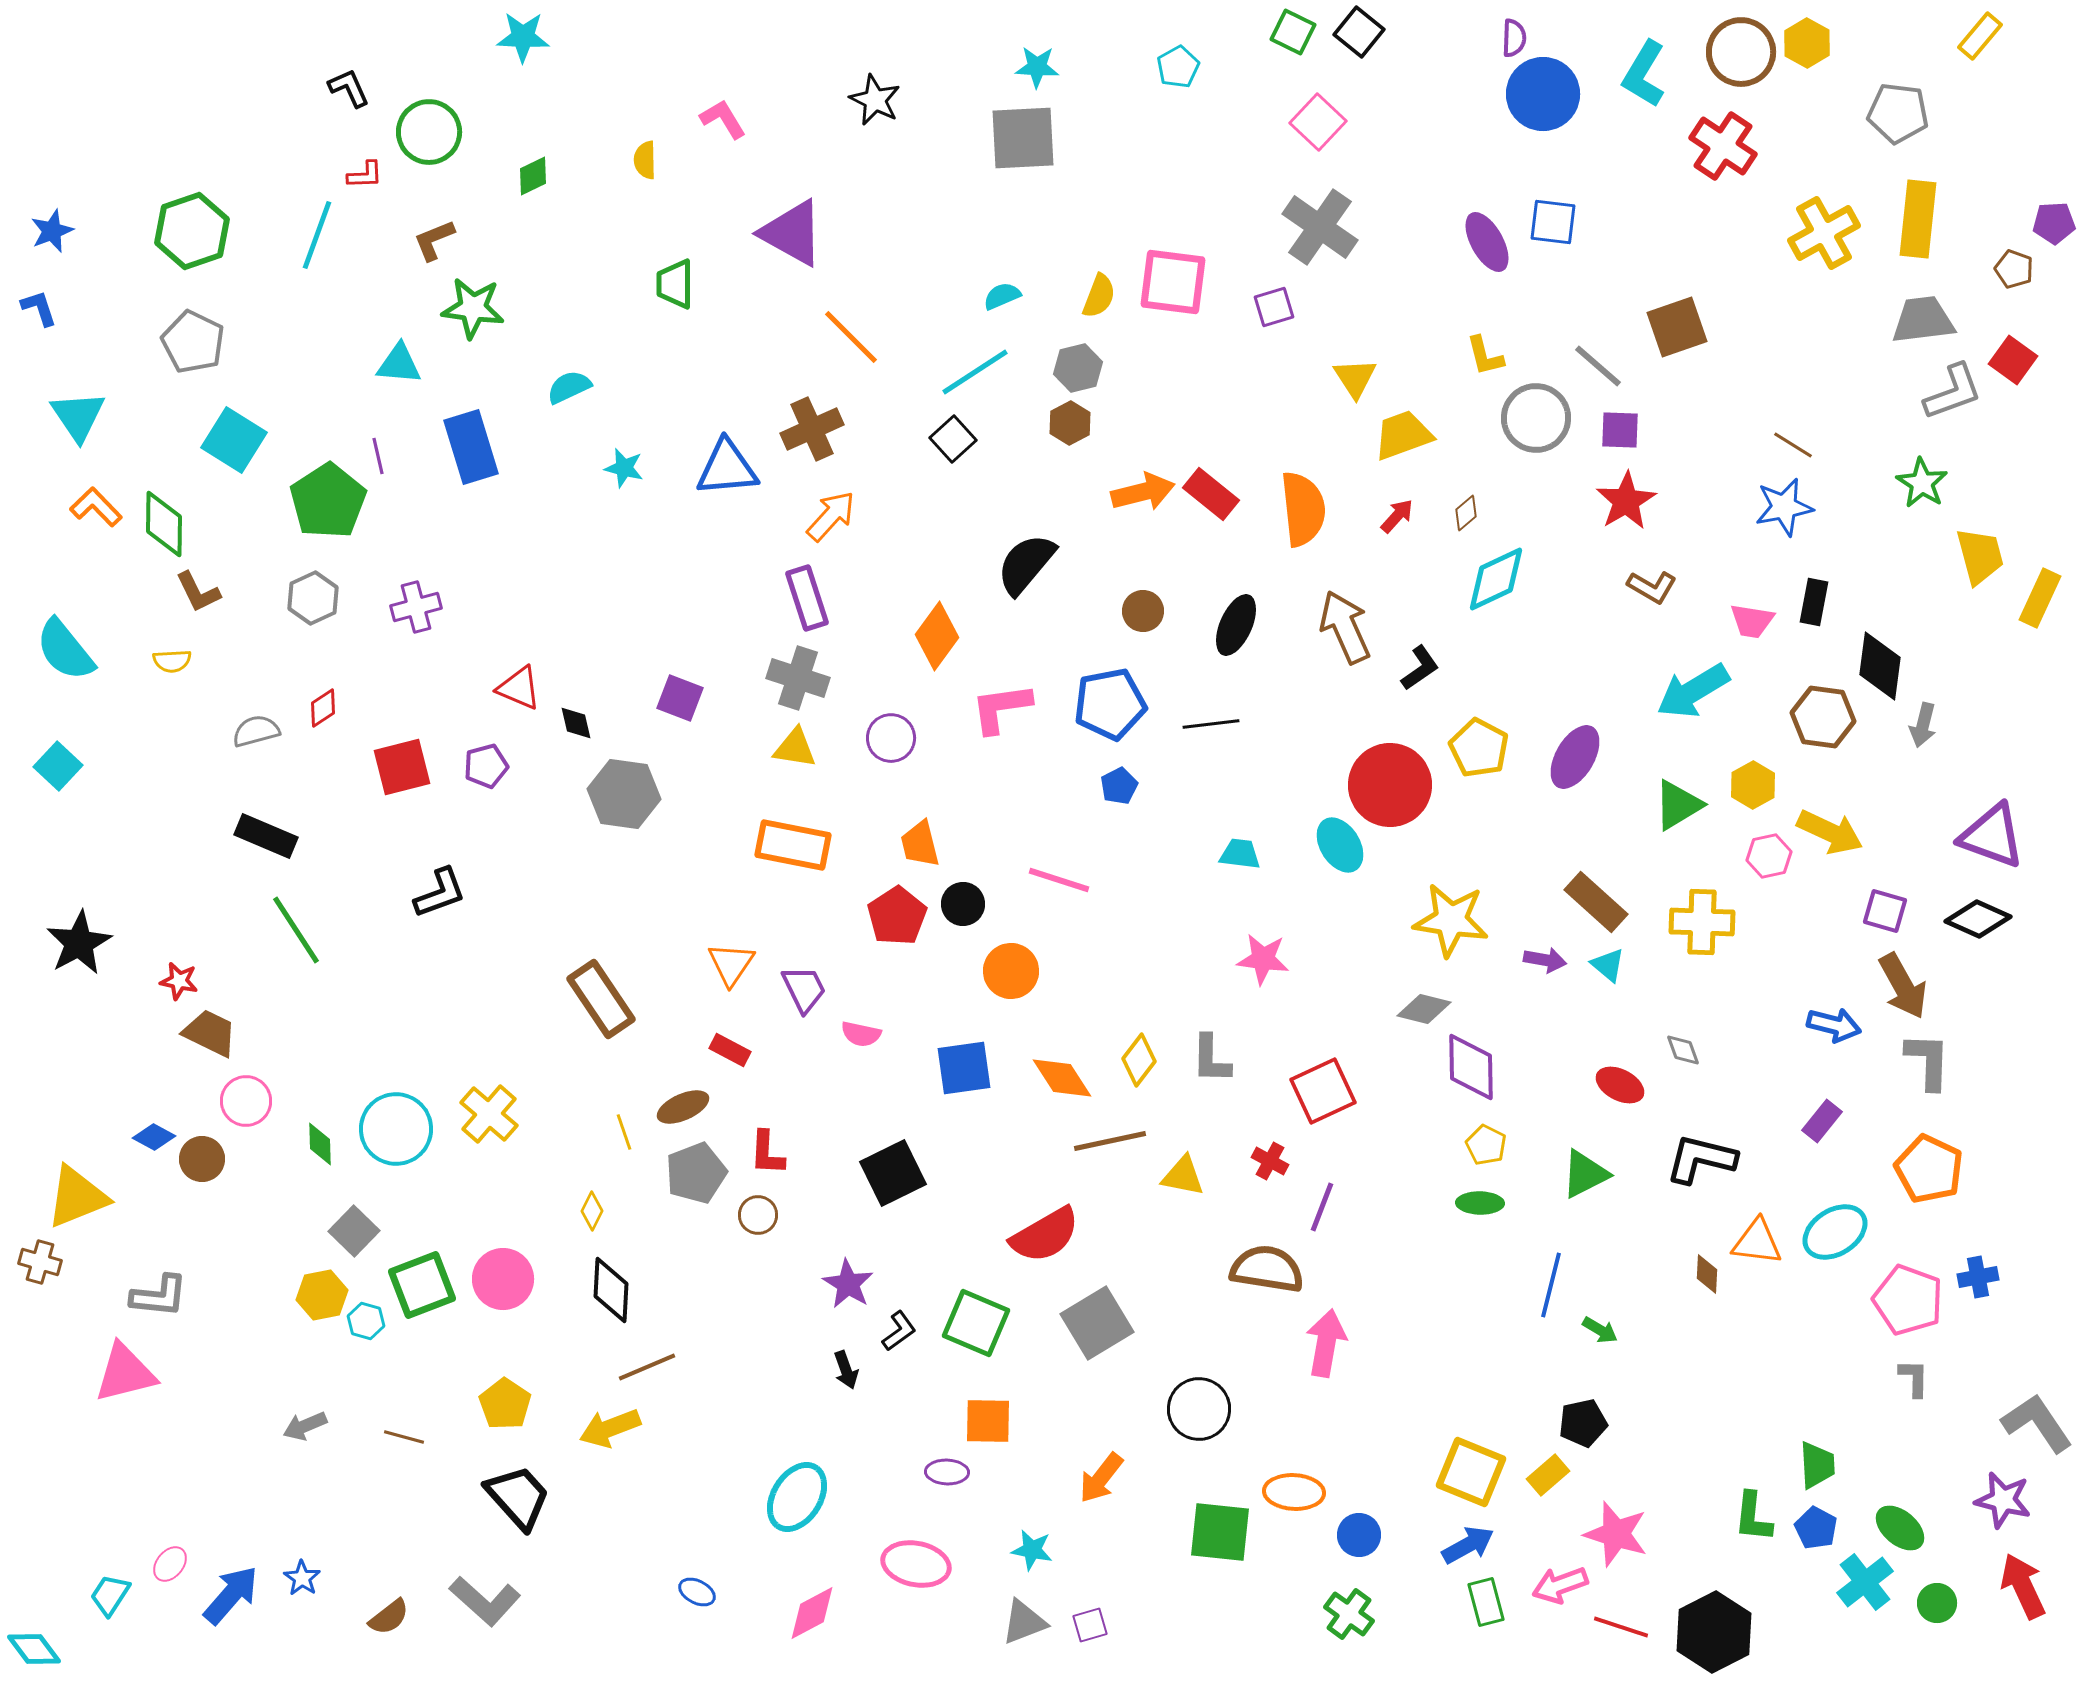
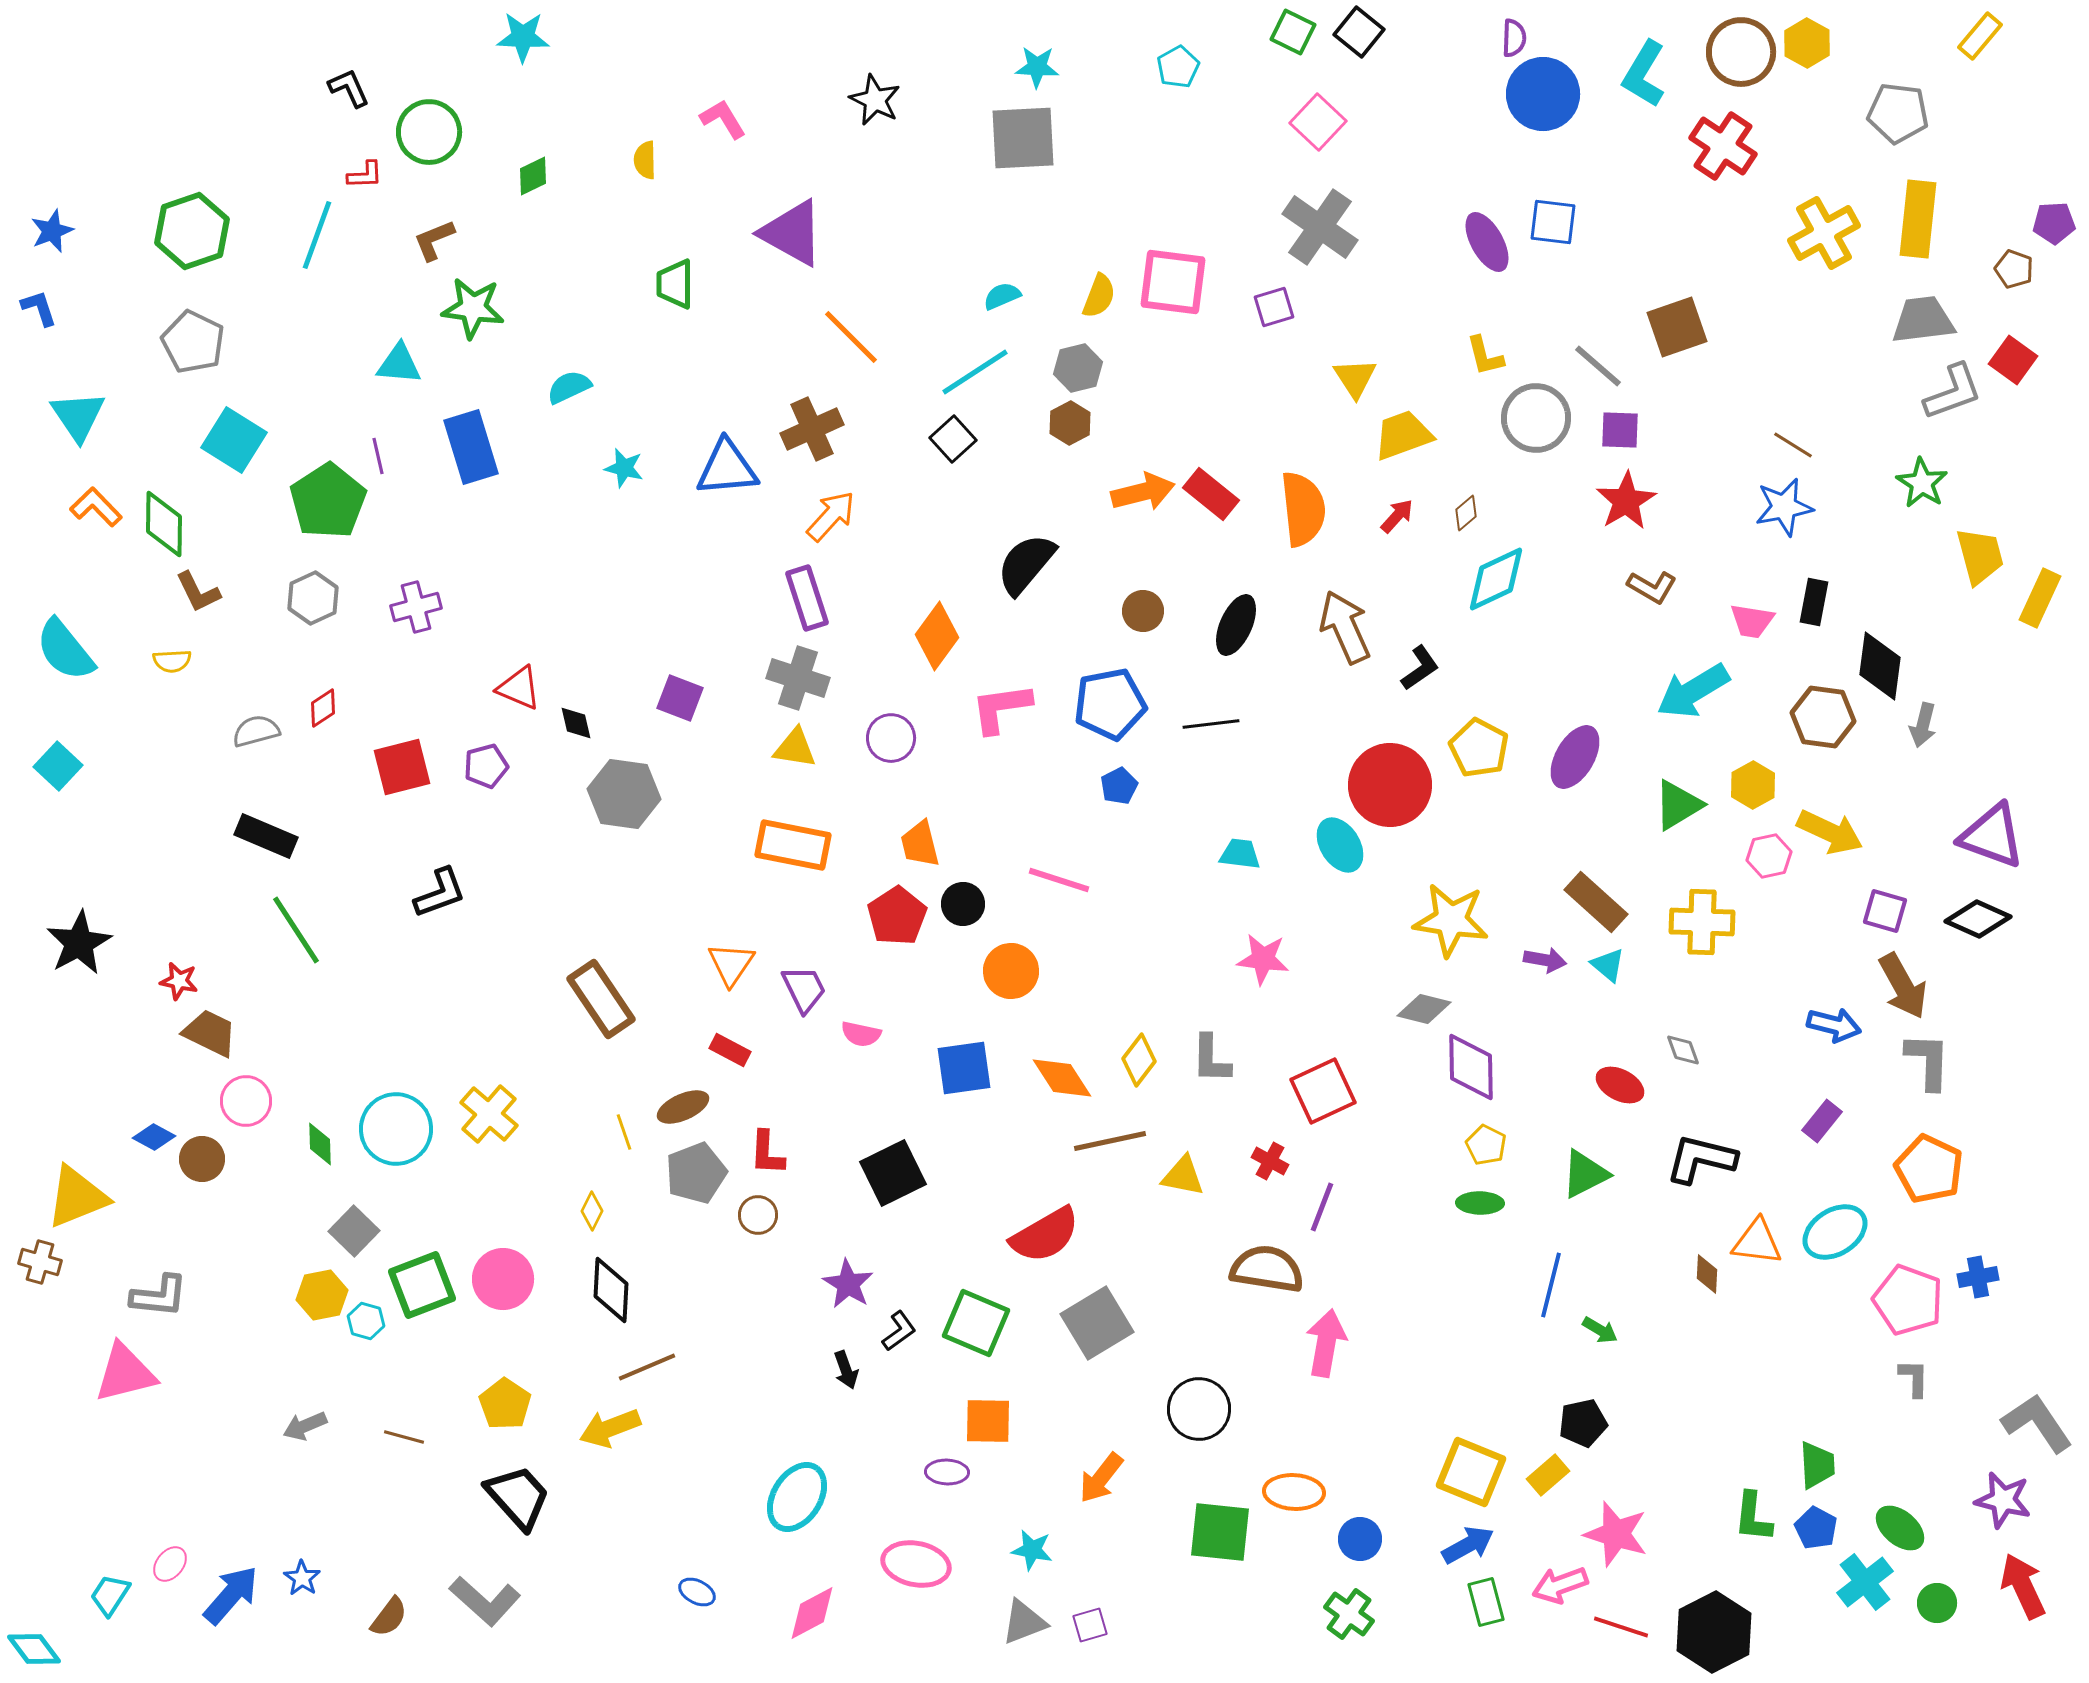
blue circle at (1359, 1535): moved 1 px right, 4 px down
brown semicircle at (389, 1617): rotated 15 degrees counterclockwise
